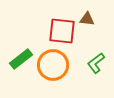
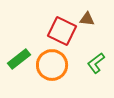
red square: rotated 20 degrees clockwise
green rectangle: moved 2 px left
orange circle: moved 1 px left
